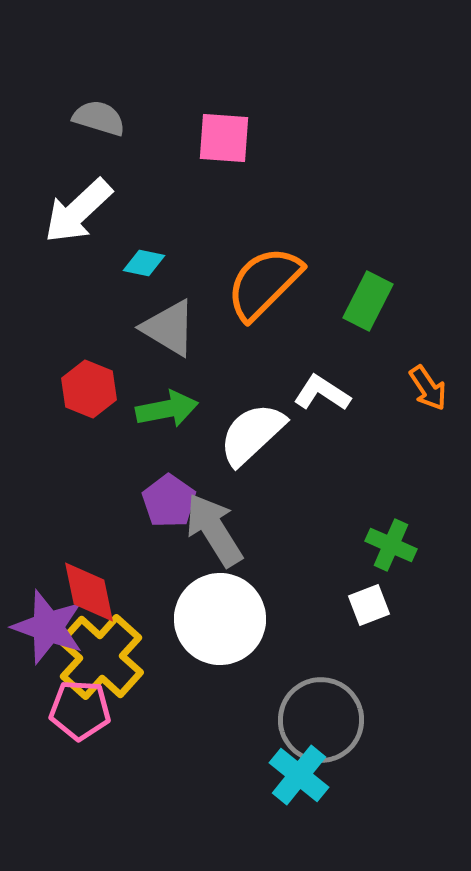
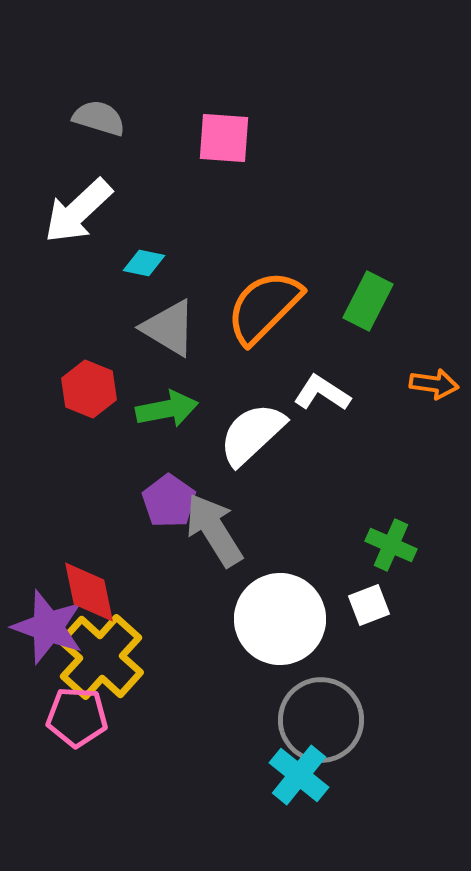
orange semicircle: moved 24 px down
orange arrow: moved 6 px right, 4 px up; rotated 48 degrees counterclockwise
white circle: moved 60 px right
pink pentagon: moved 3 px left, 7 px down
